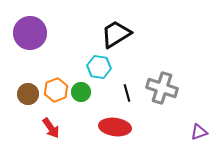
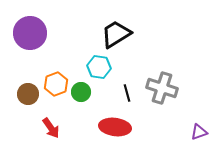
orange hexagon: moved 6 px up
